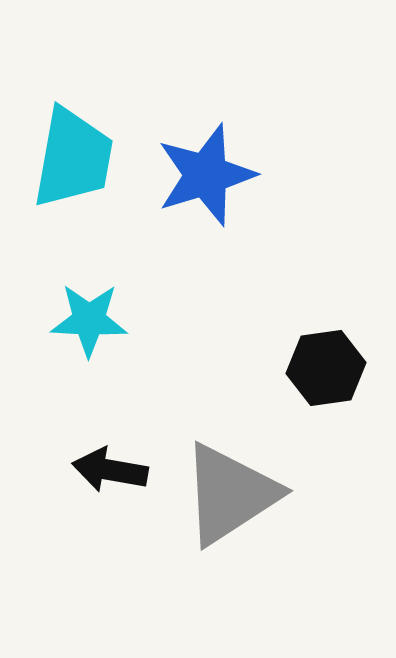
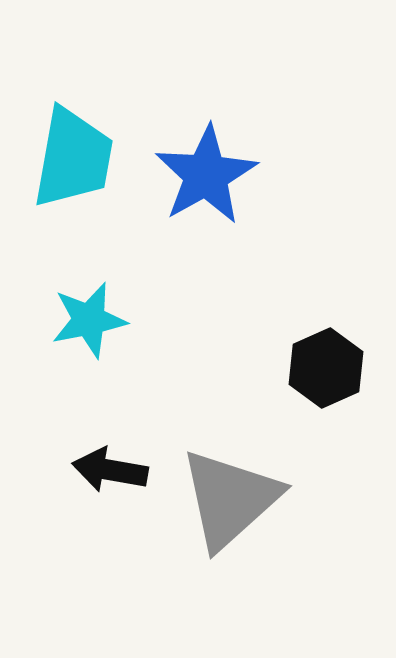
blue star: rotated 12 degrees counterclockwise
cyan star: rotated 14 degrees counterclockwise
black hexagon: rotated 16 degrees counterclockwise
gray triangle: moved 5 px down; rotated 9 degrees counterclockwise
